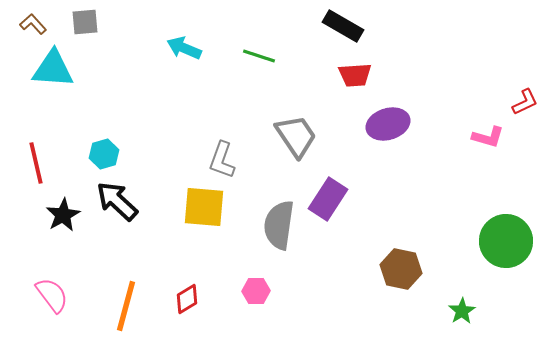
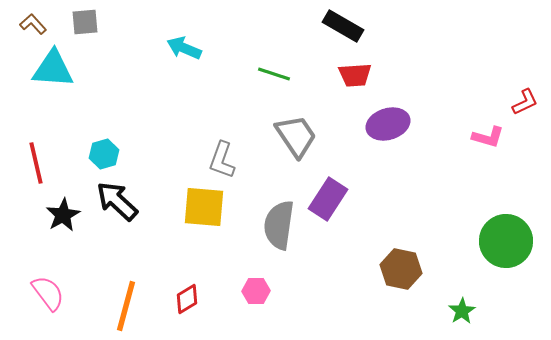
green line: moved 15 px right, 18 px down
pink semicircle: moved 4 px left, 2 px up
